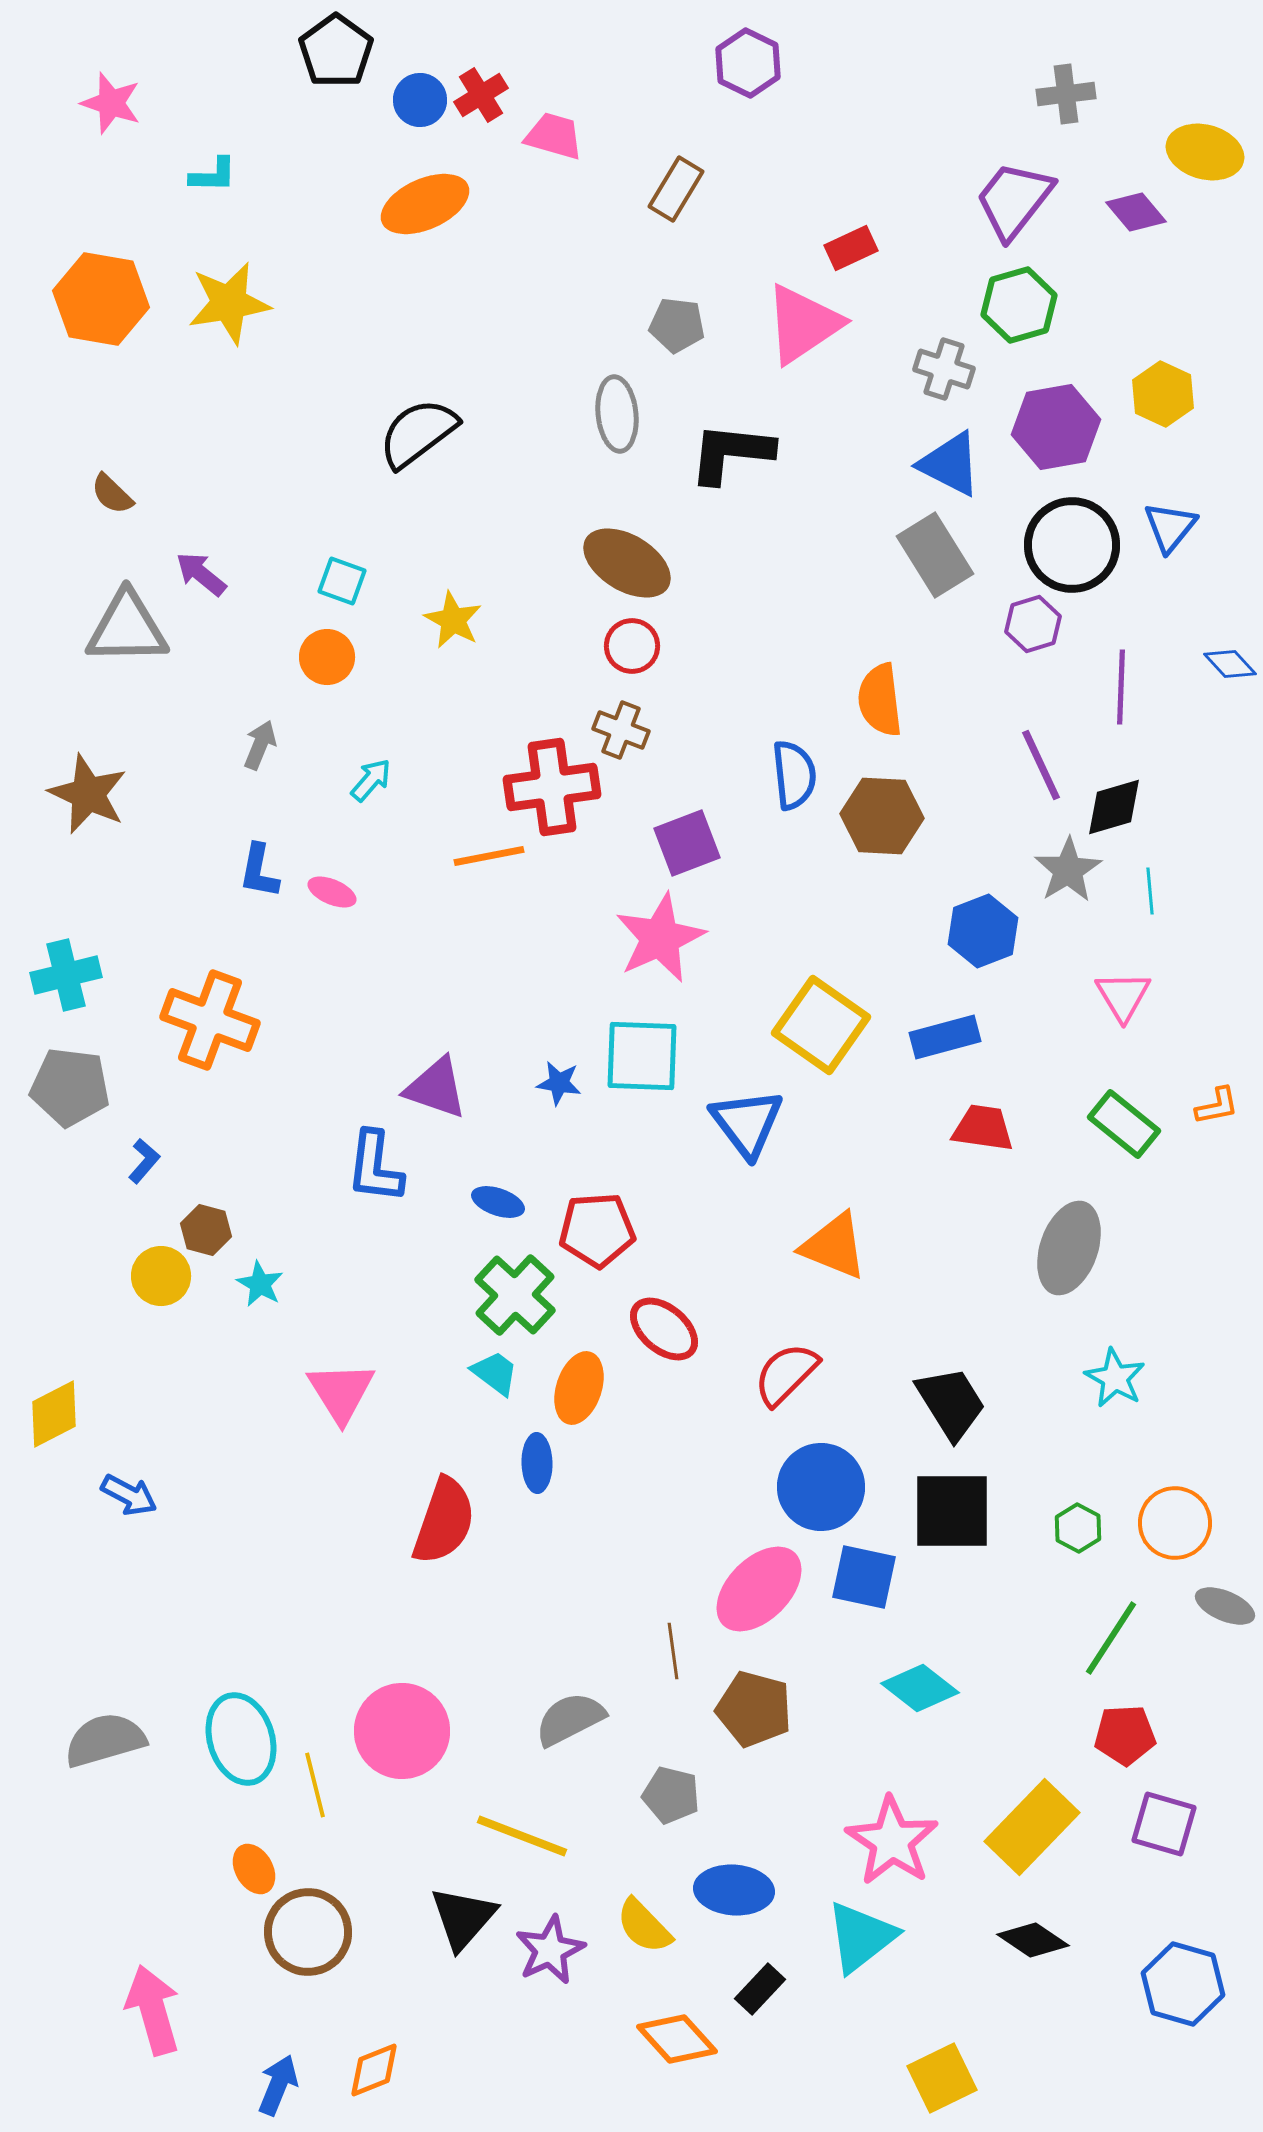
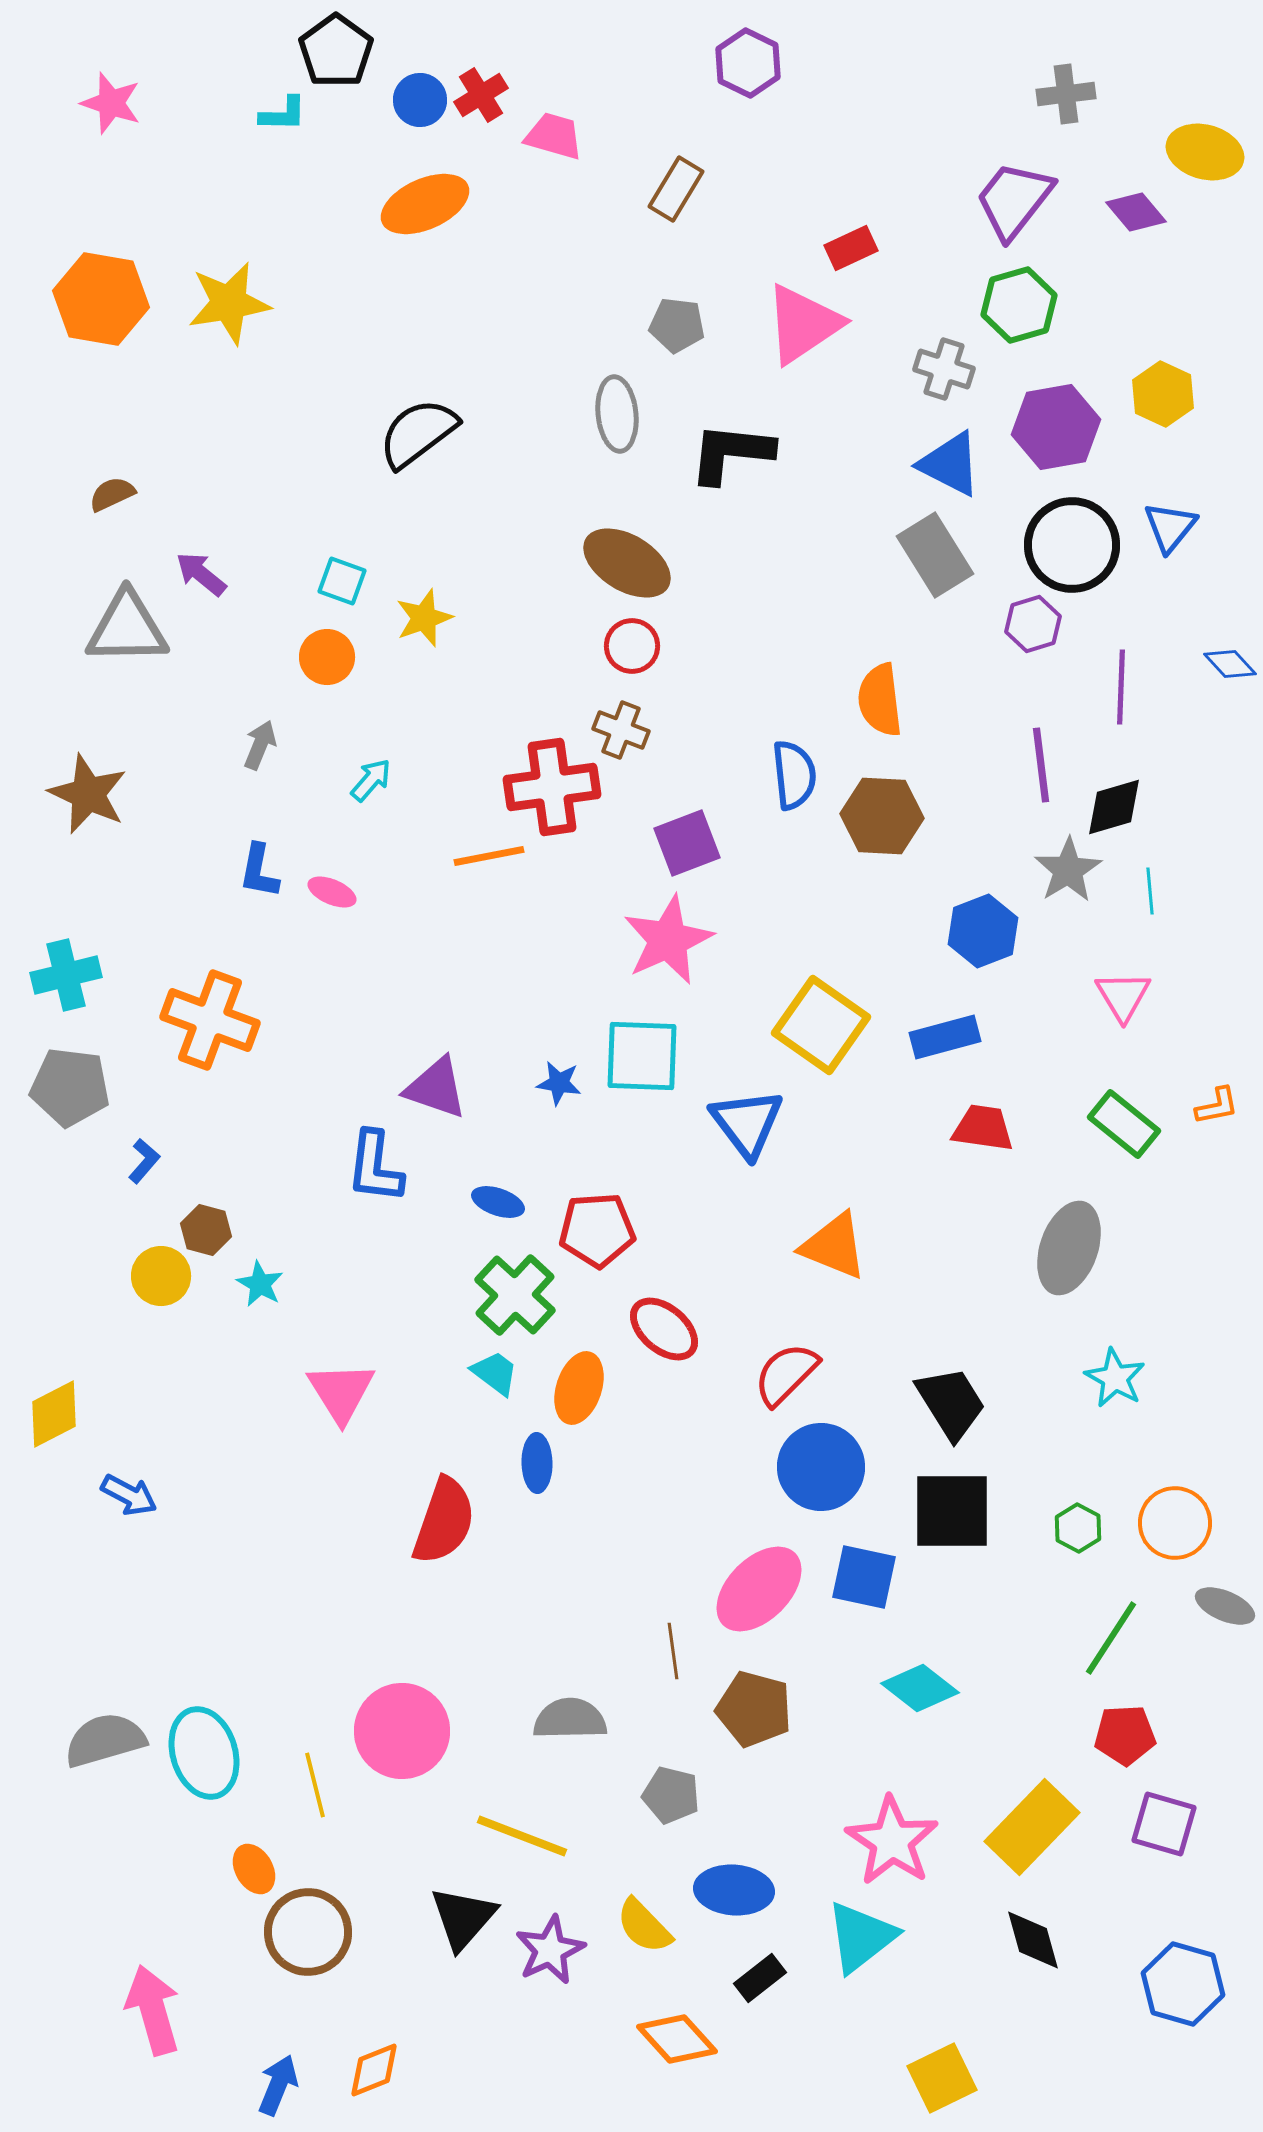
cyan L-shape at (213, 175): moved 70 px right, 61 px up
brown semicircle at (112, 494): rotated 111 degrees clockwise
yellow star at (453, 620): moved 29 px left, 2 px up; rotated 24 degrees clockwise
purple line at (1041, 765): rotated 18 degrees clockwise
pink star at (660, 938): moved 8 px right, 2 px down
blue circle at (821, 1487): moved 20 px up
gray semicircle at (570, 1719): rotated 26 degrees clockwise
cyan ellipse at (241, 1739): moved 37 px left, 14 px down
black diamond at (1033, 1940): rotated 40 degrees clockwise
black rectangle at (760, 1989): moved 11 px up; rotated 9 degrees clockwise
